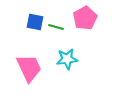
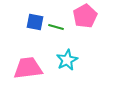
pink pentagon: moved 2 px up
cyan star: moved 1 px down; rotated 20 degrees counterclockwise
pink trapezoid: moved 1 px left; rotated 72 degrees counterclockwise
